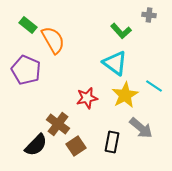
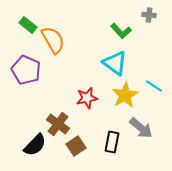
black semicircle: moved 1 px left
